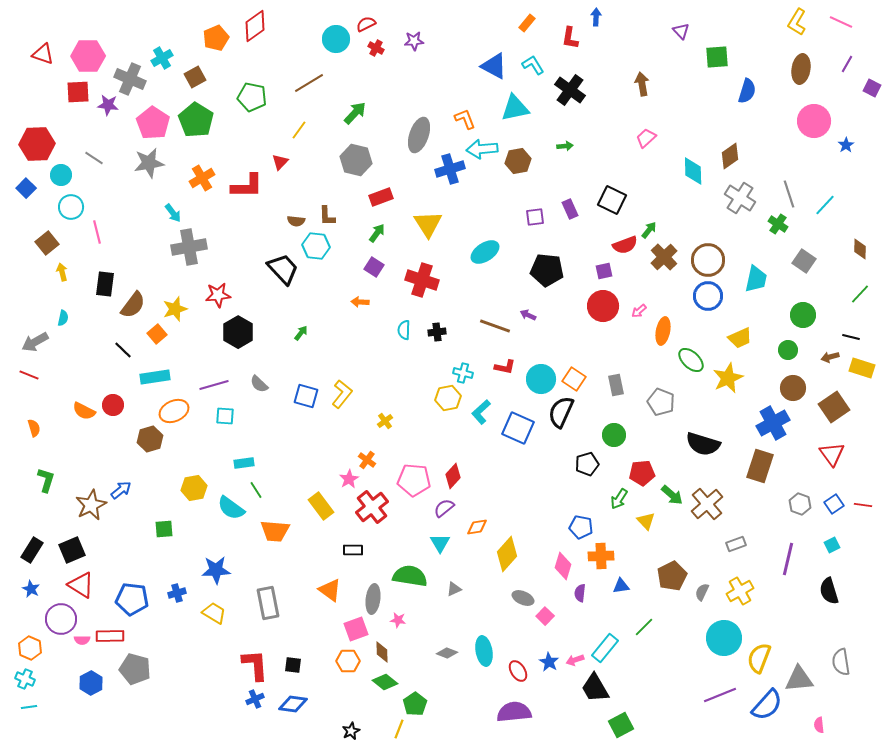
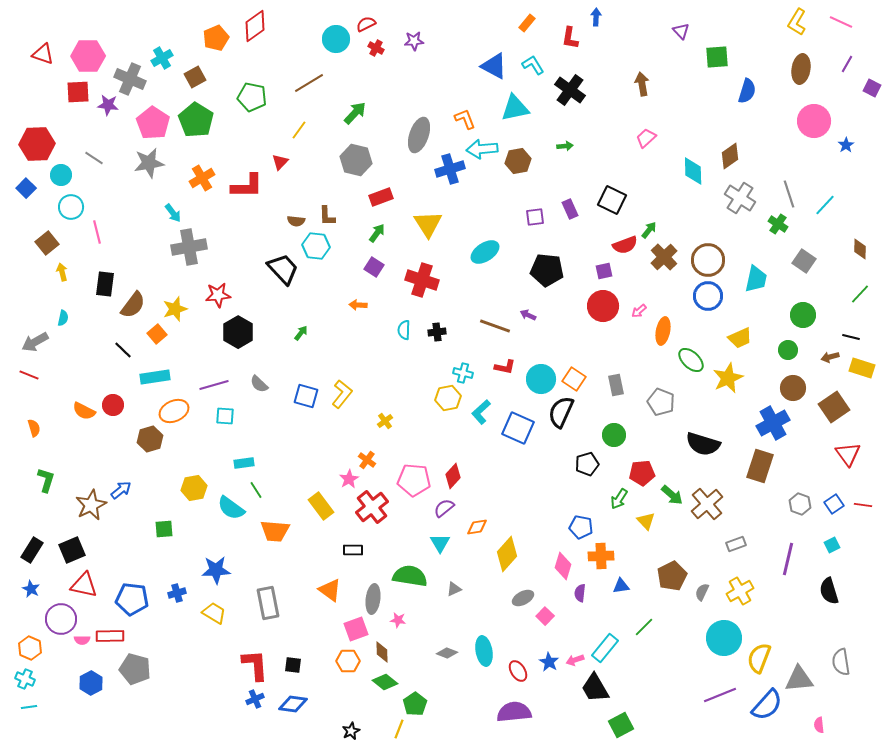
orange arrow at (360, 302): moved 2 px left, 3 px down
red triangle at (832, 454): moved 16 px right
red triangle at (81, 585): moved 3 px right; rotated 20 degrees counterclockwise
gray ellipse at (523, 598): rotated 50 degrees counterclockwise
